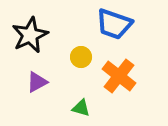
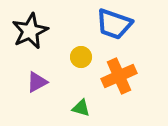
black star: moved 4 px up
orange cross: rotated 28 degrees clockwise
